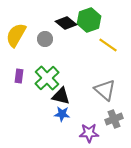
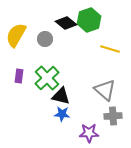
yellow line: moved 2 px right, 4 px down; rotated 18 degrees counterclockwise
gray cross: moved 1 px left, 3 px up; rotated 18 degrees clockwise
